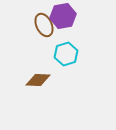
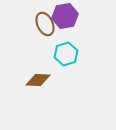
purple hexagon: moved 2 px right
brown ellipse: moved 1 px right, 1 px up
